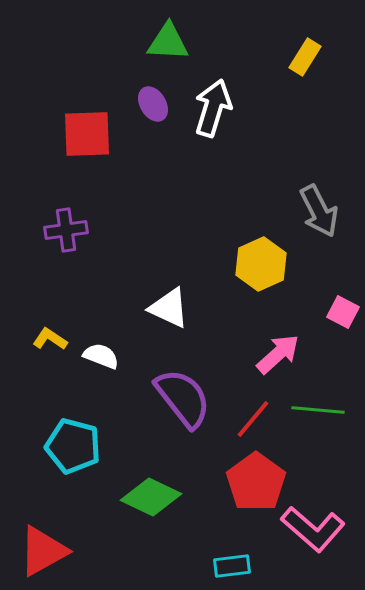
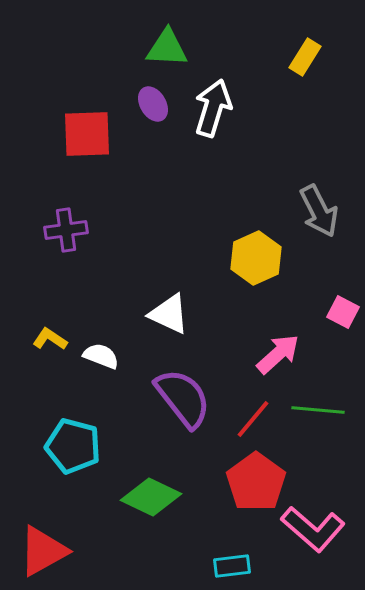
green triangle: moved 1 px left, 6 px down
yellow hexagon: moved 5 px left, 6 px up
white triangle: moved 6 px down
